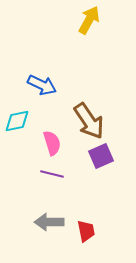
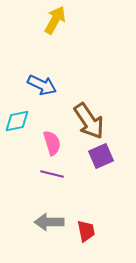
yellow arrow: moved 34 px left
